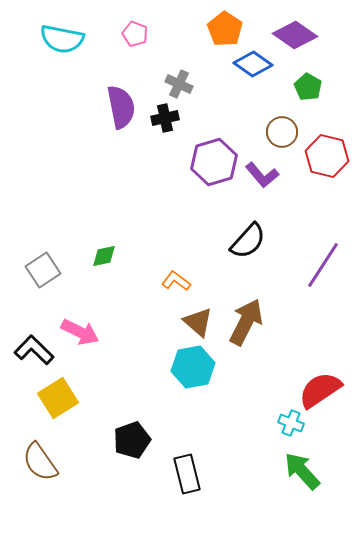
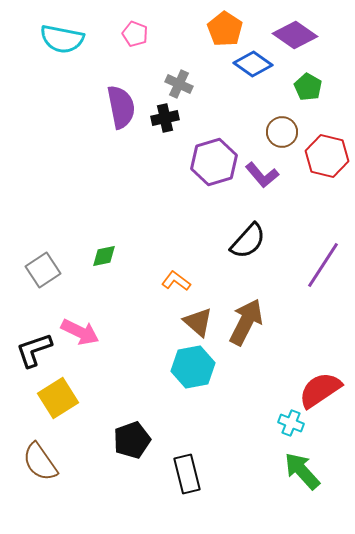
black L-shape: rotated 63 degrees counterclockwise
